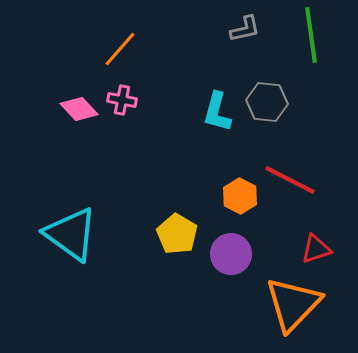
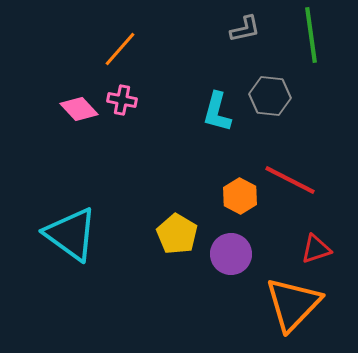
gray hexagon: moved 3 px right, 6 px up
